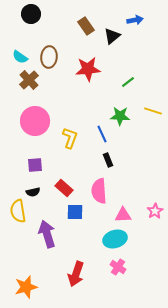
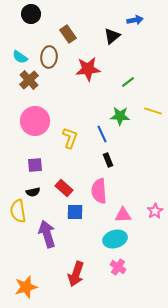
brown rectangle: moved 18 px left, 8 px down
